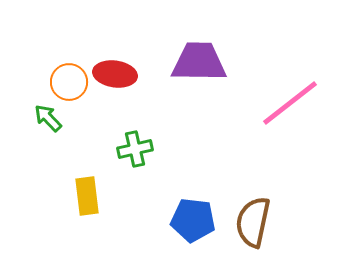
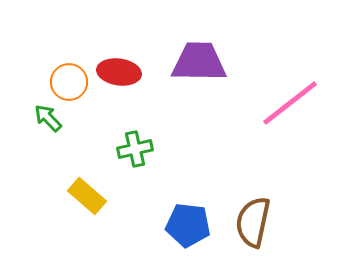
red ellipse: moved 4 px right, 2 px up
yellow rectangle: rotated 42 degrees counterclockwise
blue pentagon: moved 5 px left, 5 px down
